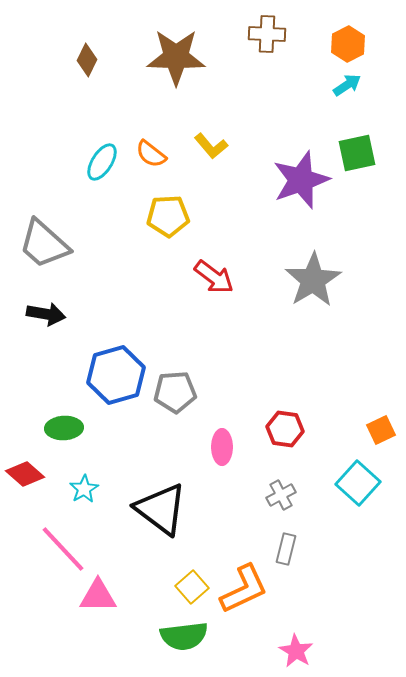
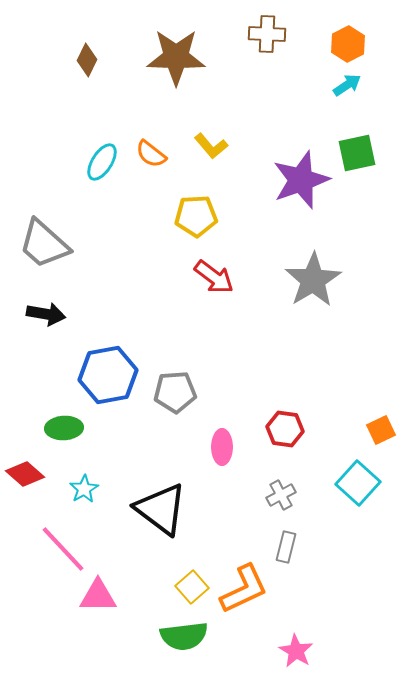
yellow pentagon: moved 28 px right
blue hexagon: moved 8 px left; rotated 6 degrees clockwise
gray rectangle: moved 2 px up
